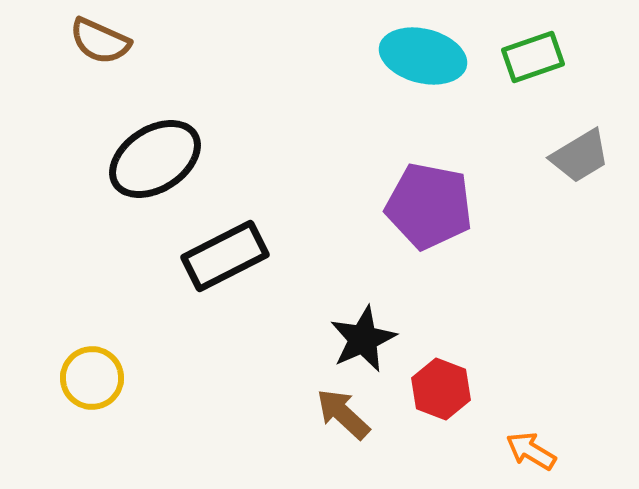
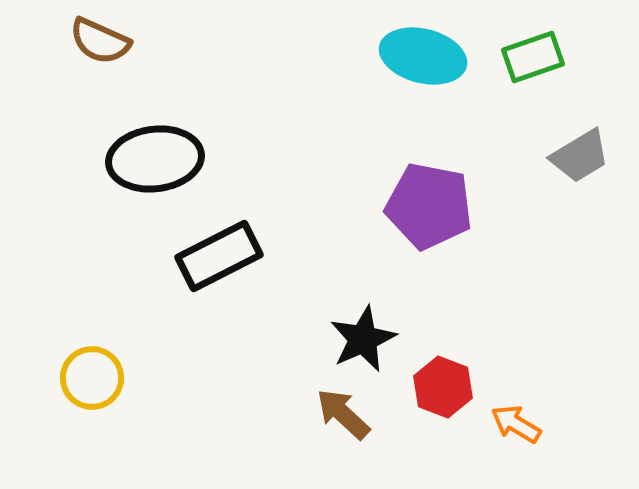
black ellipse: rotated 26 degrees clockwise
black rectangle: moved 6 px left
red hexagon: moved 2 px right, 2 px up
orange arrow: moved 15 px left, 27 px up
